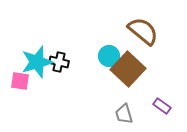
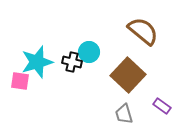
cyan circle: moved 20 px left, 4 px up
black cross: moved 13 px right
brown square: moved 6 px down
